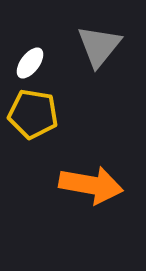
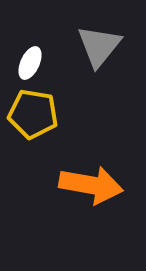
white ellipse: rotated 12 degrees counterclockwise
